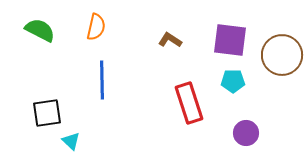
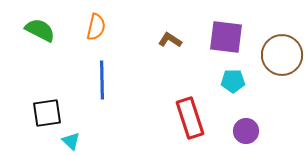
purple square: moved 4 px left, 3 px up
red rectangle: moved 1 px right, 15 px down
purple circle: moved 2 px up
